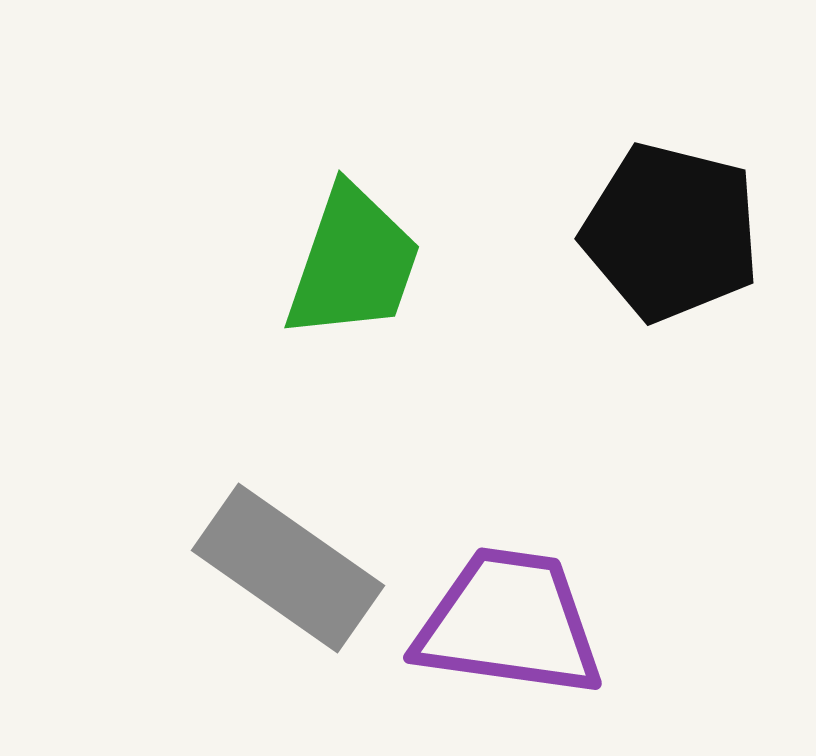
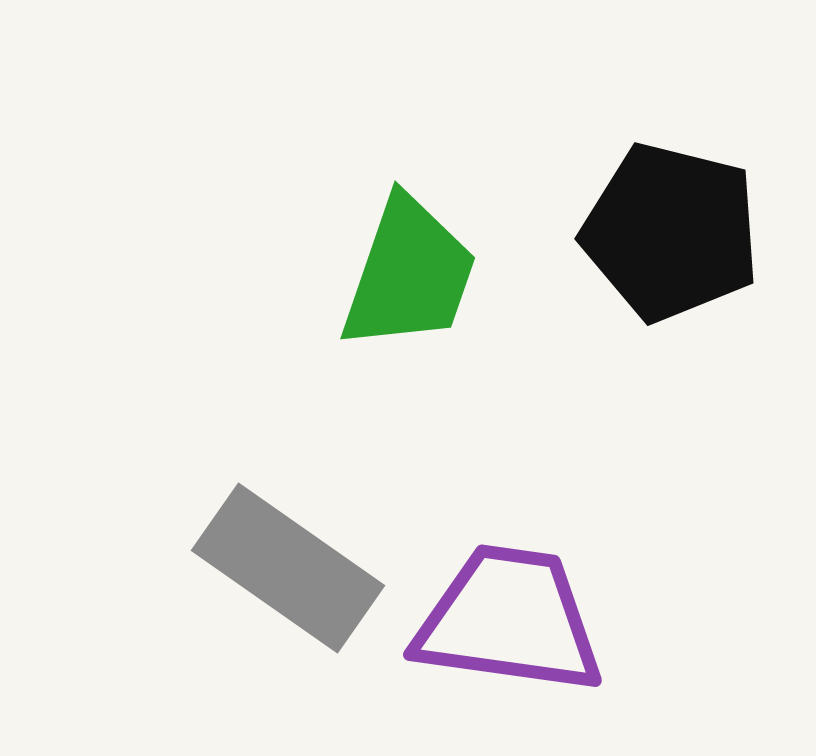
green trapezoid: moved 56 px right, 11 px down
purple trapezoid: moved 3 px up
